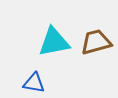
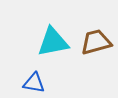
cyan triangle: moved 1 px left
